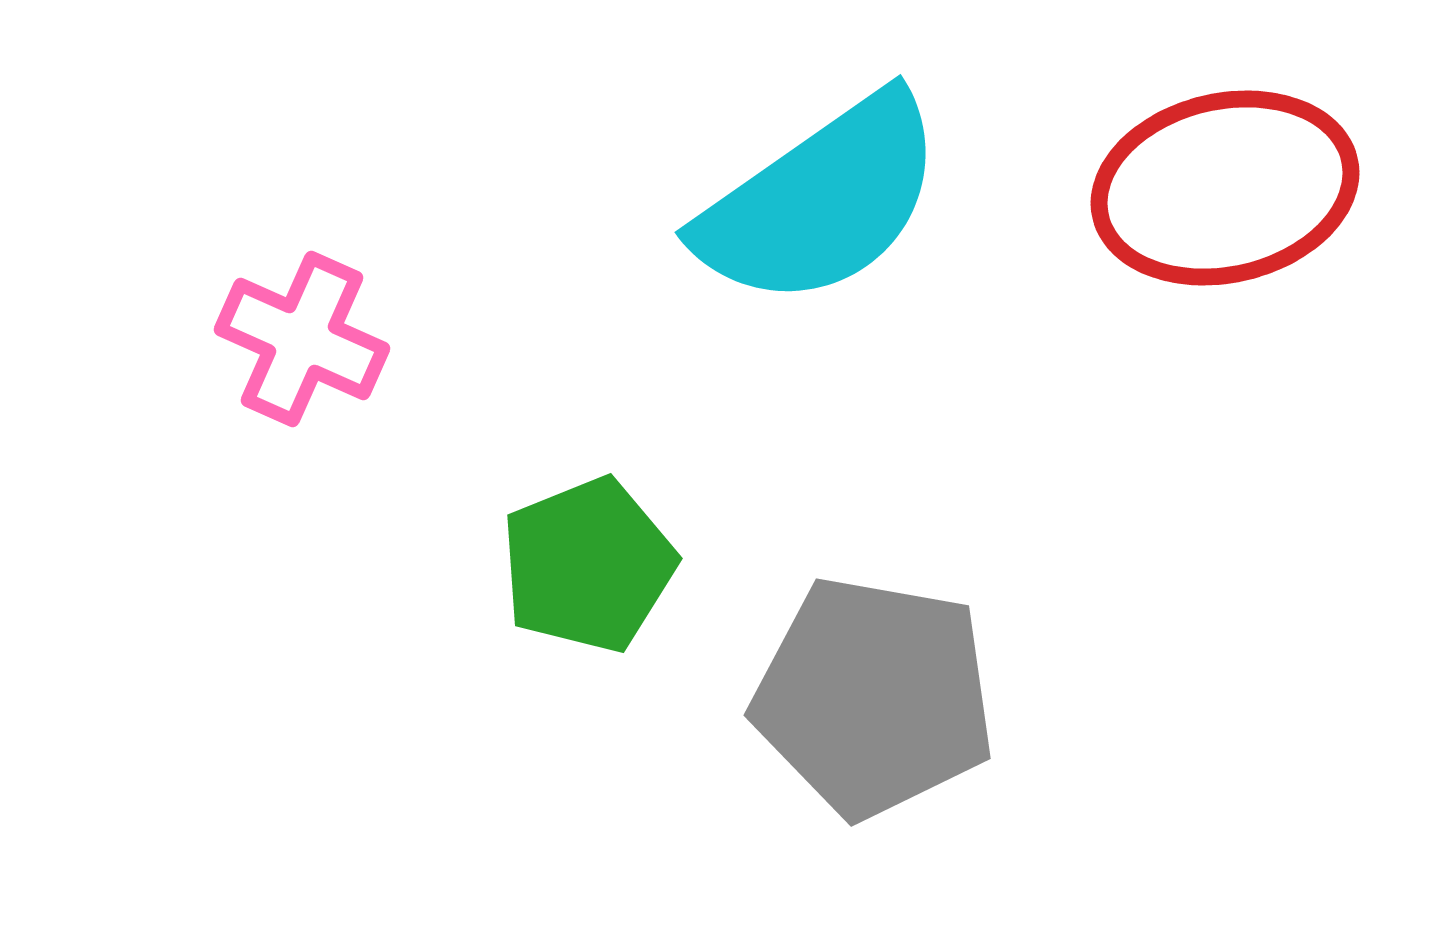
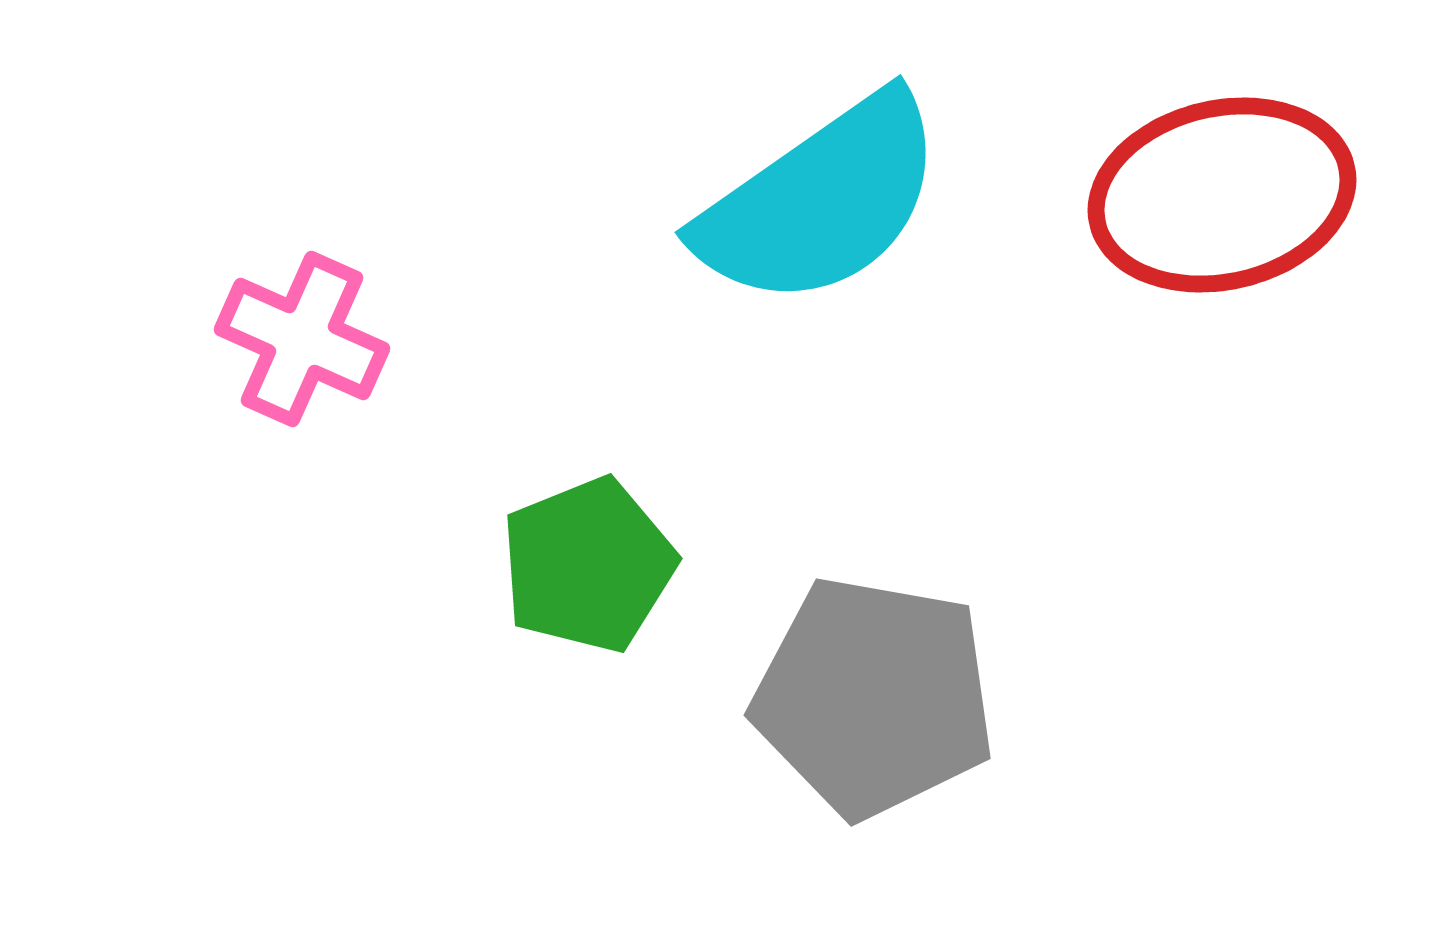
red ellipse: moved 3 px left, 7 px down
